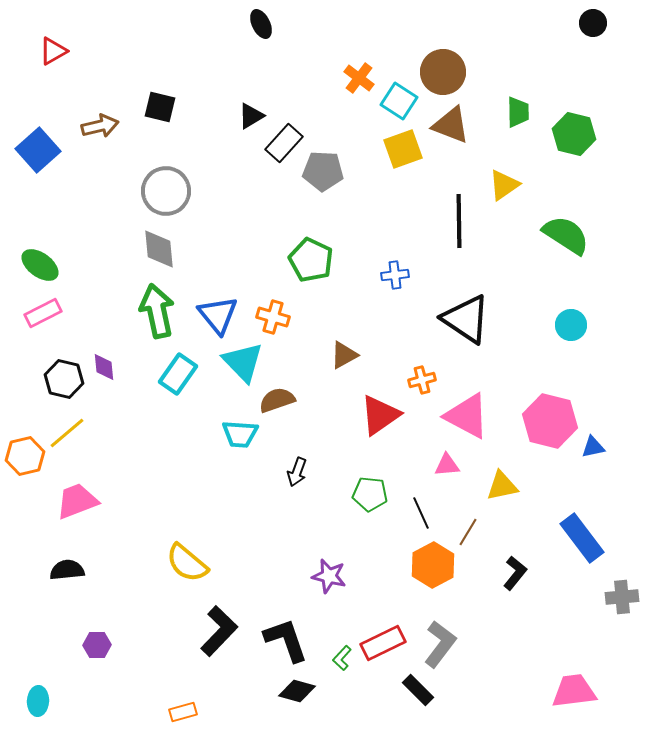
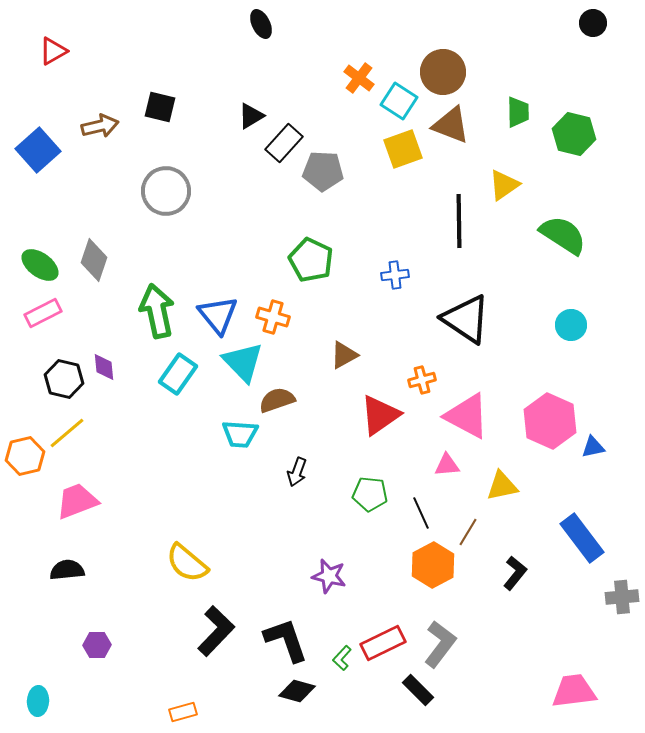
green semicircle at (566, 235): moved 3 px left
gray diamond at (159, 249): moved 65 px left, 11 px down; rotated 24 degrees clockwise
pink hexagon at (550, 421): rotated 10 degrees clockwise
black L-shape at (219, 631): moved 3 px left
